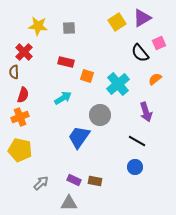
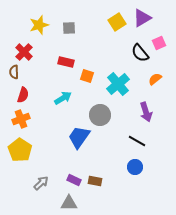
yellow star: moved 1 px right, 1 px up; rotated 24 degrees counterclockwise
orange cross: moved 1 px right, 2 px down
yellow pentagon: rotated 20 degrees clockwise
